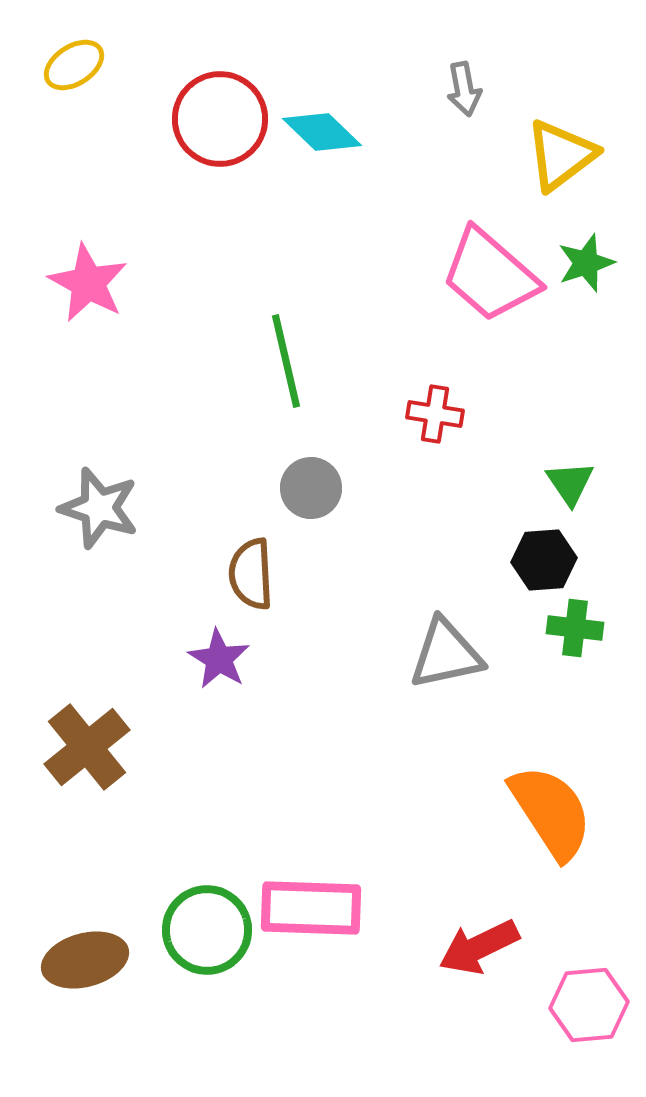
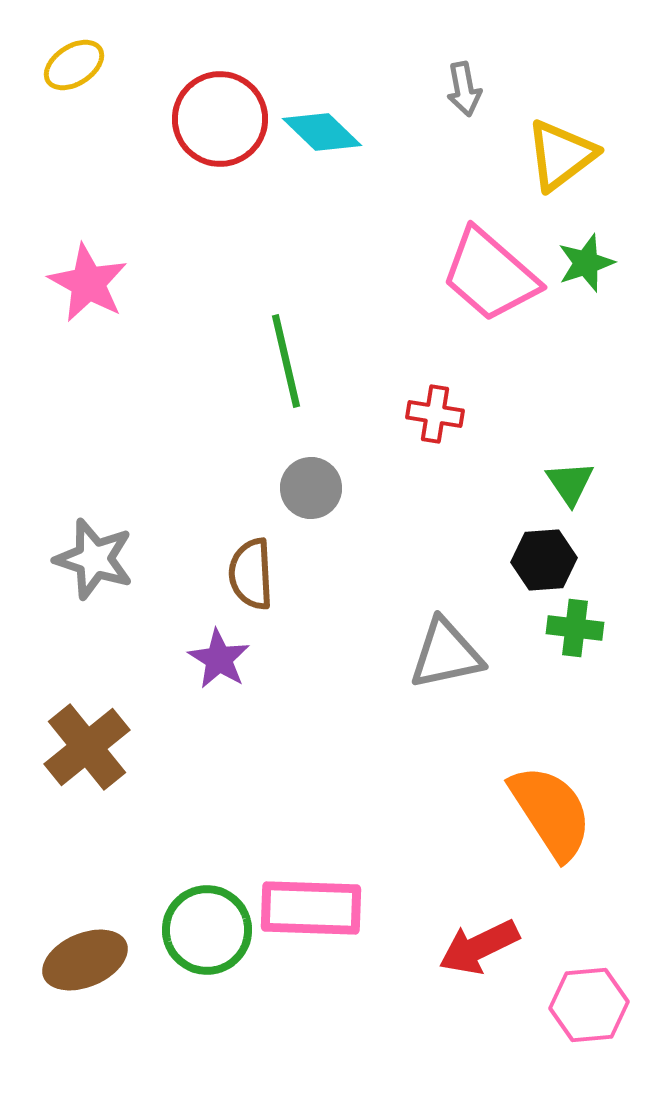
gray star: moved 5 px left, 51 px down
brown ellipse: rotated 8 degrees counterclockwise
